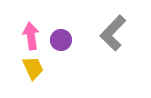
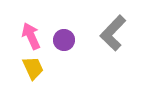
pink arrow: rotated 16 degrees counterclockwise
purple circle: moved 3 px right
